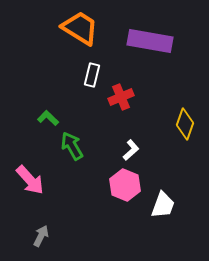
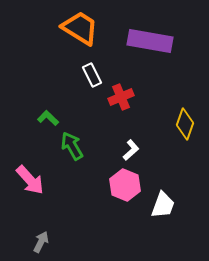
white rectangle: rotated 40 degrees counterclockwise
gray arrow: moved 6 px down
